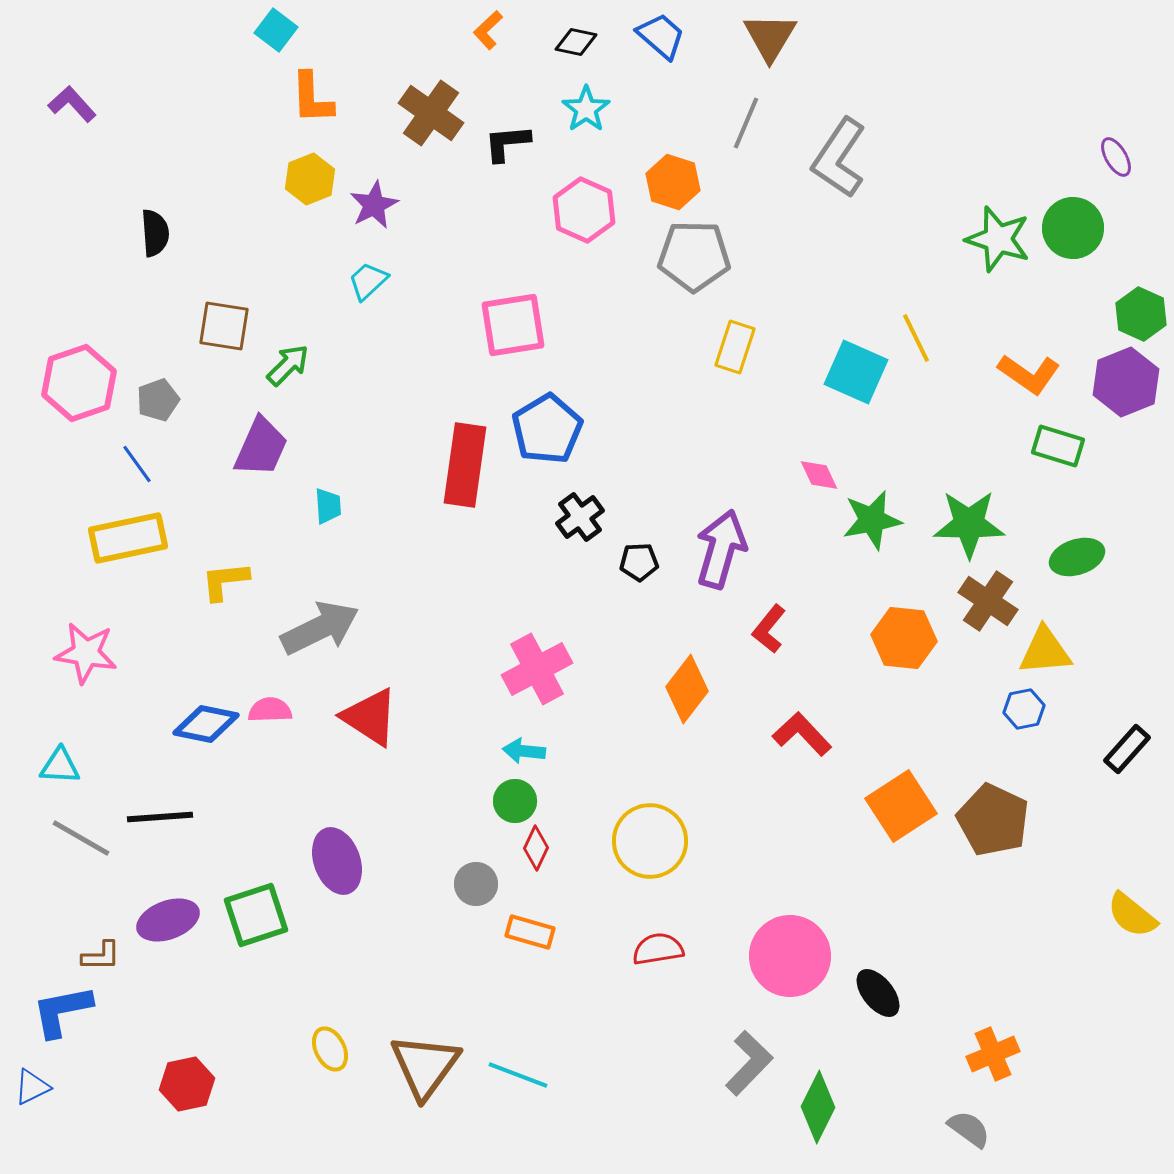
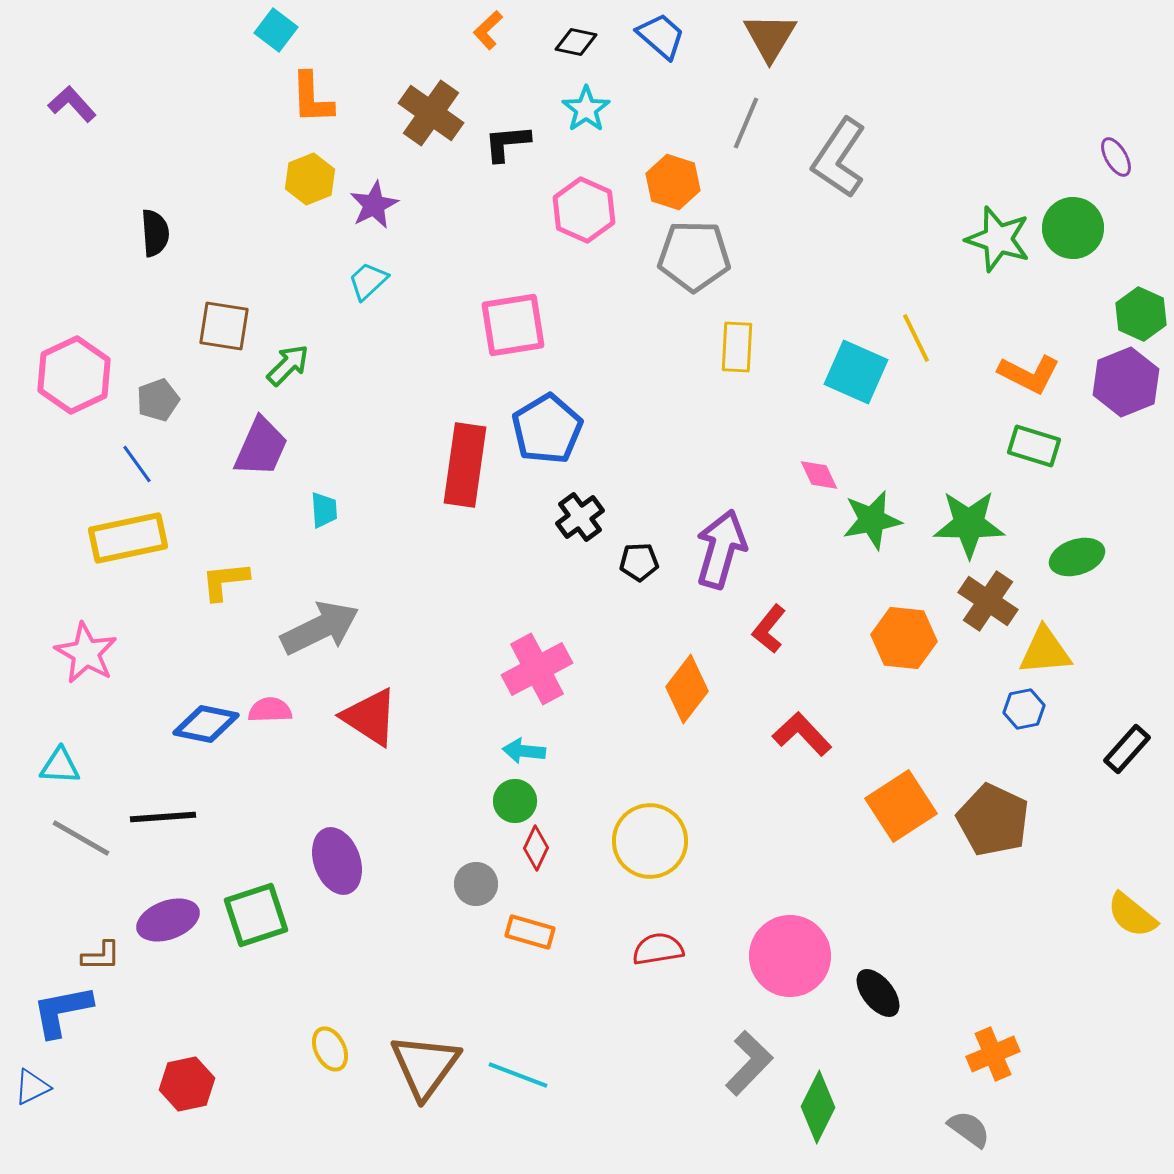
yellow rectangle at (735, 347): moved 2 px right; rotated 15 degrees counterclockwise
orange L-shape at (1029, 374): rotated 8 degrees counterclockwise
pink hexagon at (79, 383): moved 5 px left, 8 px up; rotated 6 degrees counterclockwise
green rectangle at (1058, 446): moved 24 px left
cyan trapezoid at (328, 506): moved 4 px left, 4 px down
pink star at (86, 653): rotated 20 degrees clockwise
black line at (160, 817): moved 3 px right
